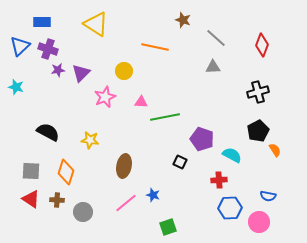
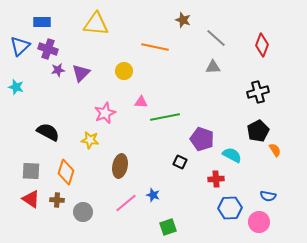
yellow triangle: rotated 28 degrees counterclockwise
pink star: moved 16 px down
brown ellipse: moved 4 px left
red cross: moved 3 px left, 1 px up
